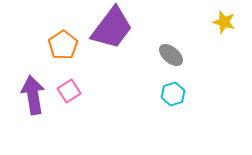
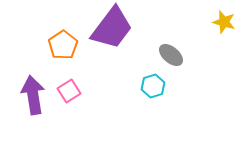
cyan hexagon: moved 20 px left, 8 px up
